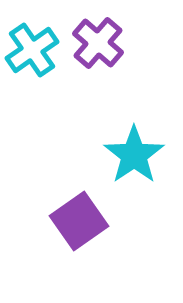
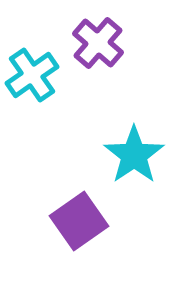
cyan cross: moved 25 px down
